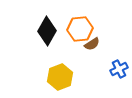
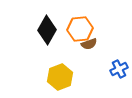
black diamond: moved 1 px up
brown semicircle: moved 3 px left; rotated 14 degrees clockwise
